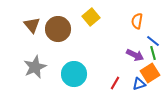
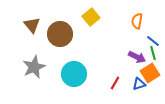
brown circle: moved 2 px right, 5 px down
purple arrow: moved 2 px right, 2 px down
gray star: moved 1 px left
